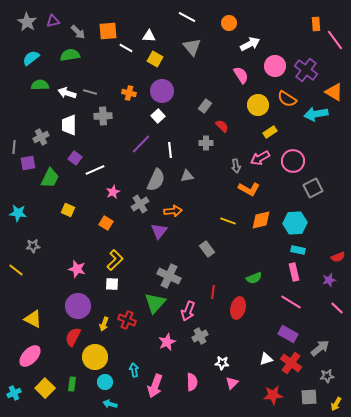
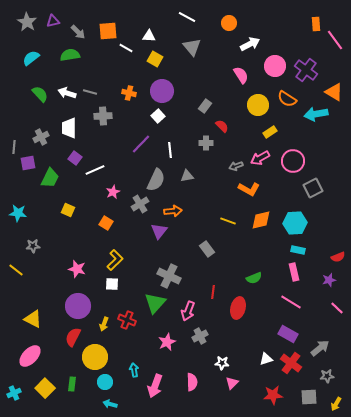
green semicircle at (40, 85): moved 9 px down; rotated 48 degrees clockwise
white trapezoid at (69, 125): moved 3 px down
gray arrow at (236, 166): rotated 80 degrees clockwise
